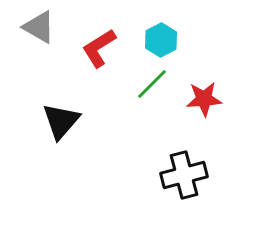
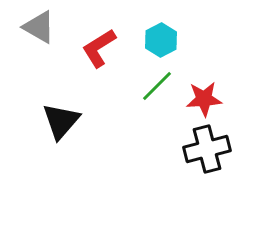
green line: moved 5 px right, 2 px down
black cross: moved 23 px right, 26 px up
